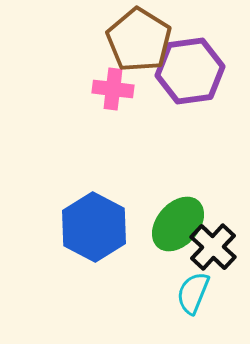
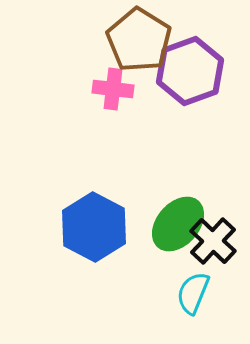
purple hexagon: rotated 12 degrees counterclockwise
black cross: moved 6 px up
